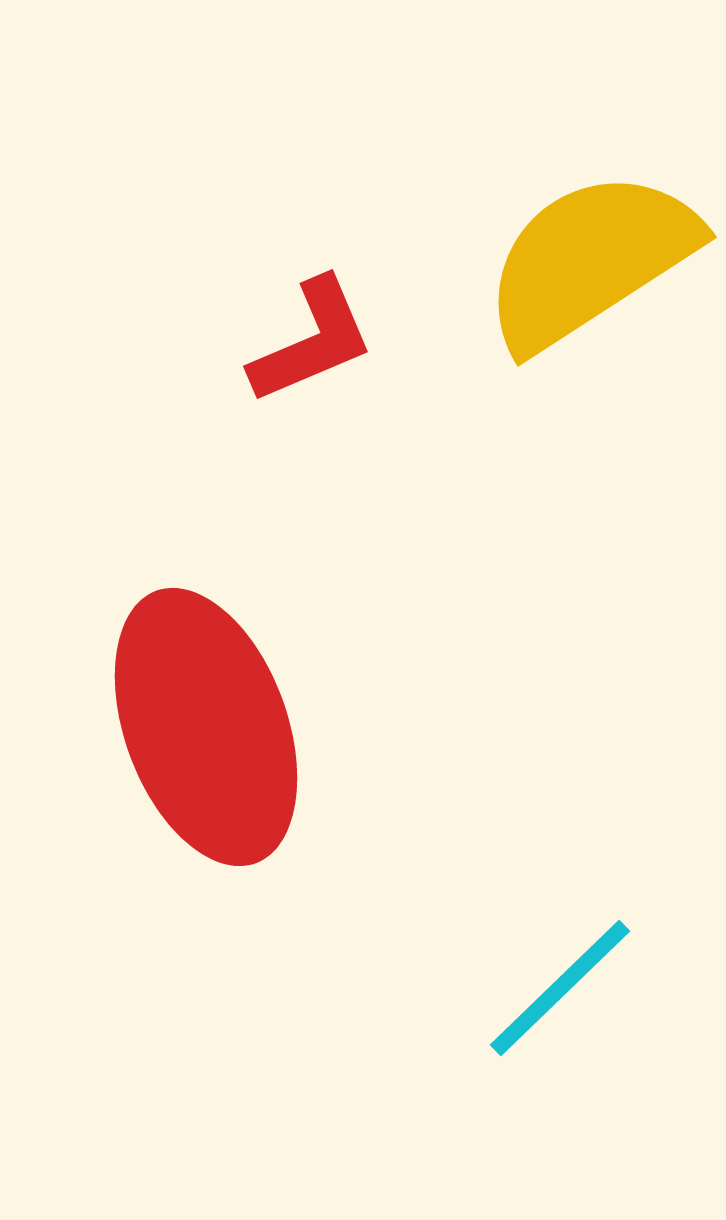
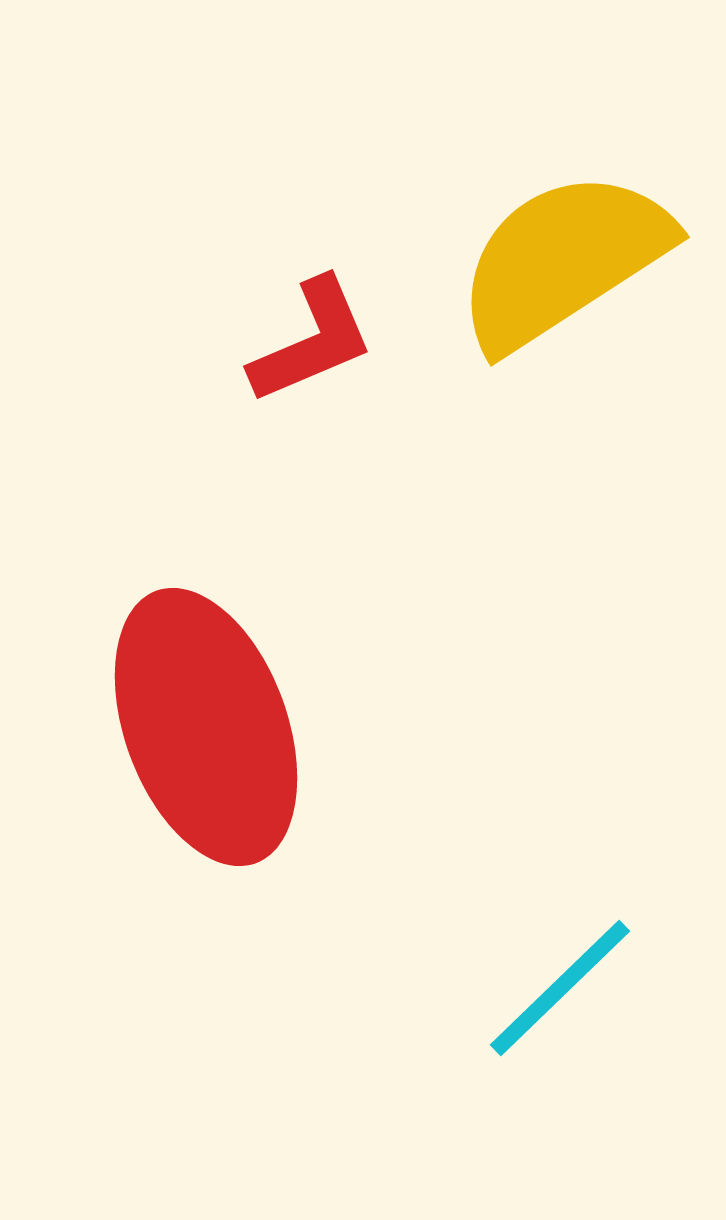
yellow semicircle: moved 27 px left
